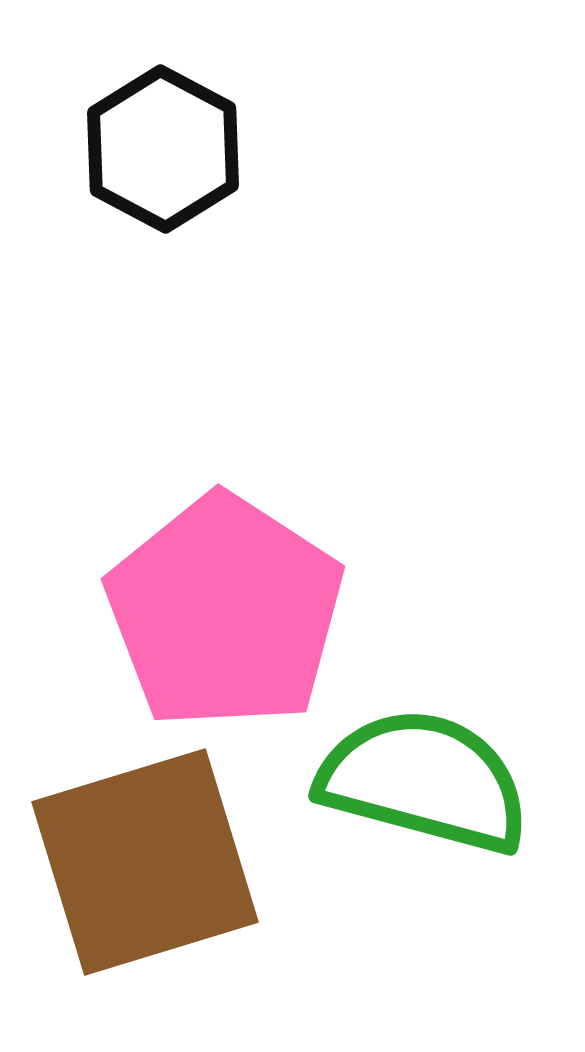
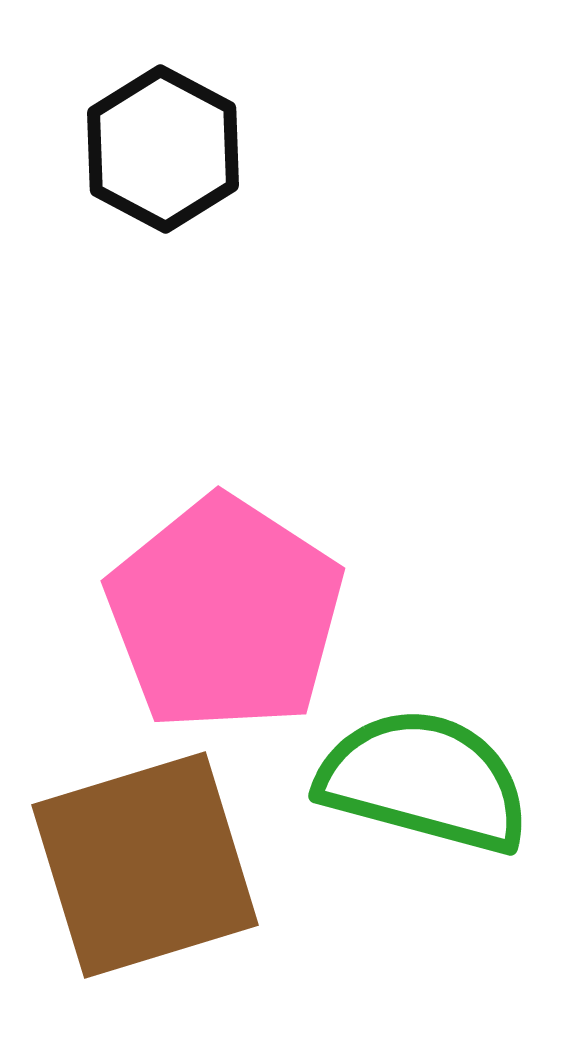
pink pentagon: moved 2 px down
brown square: moved 3 px down
